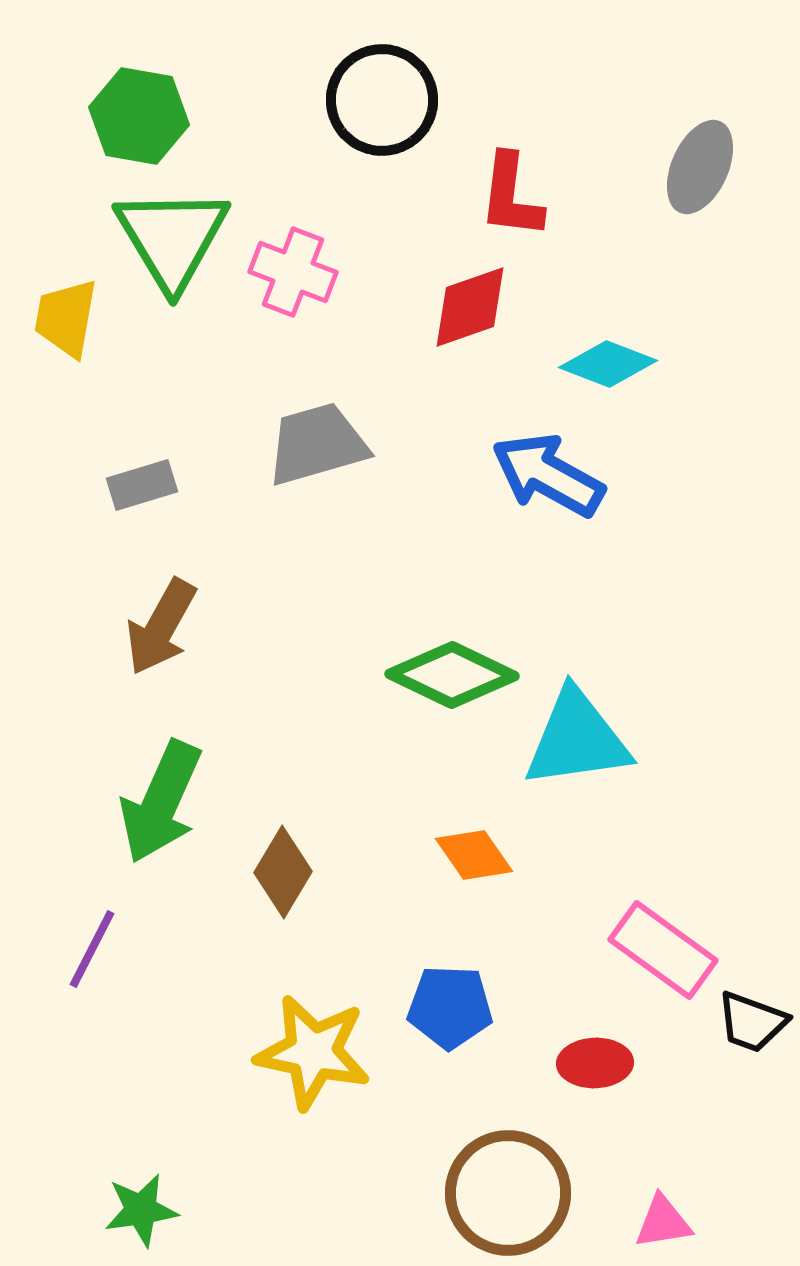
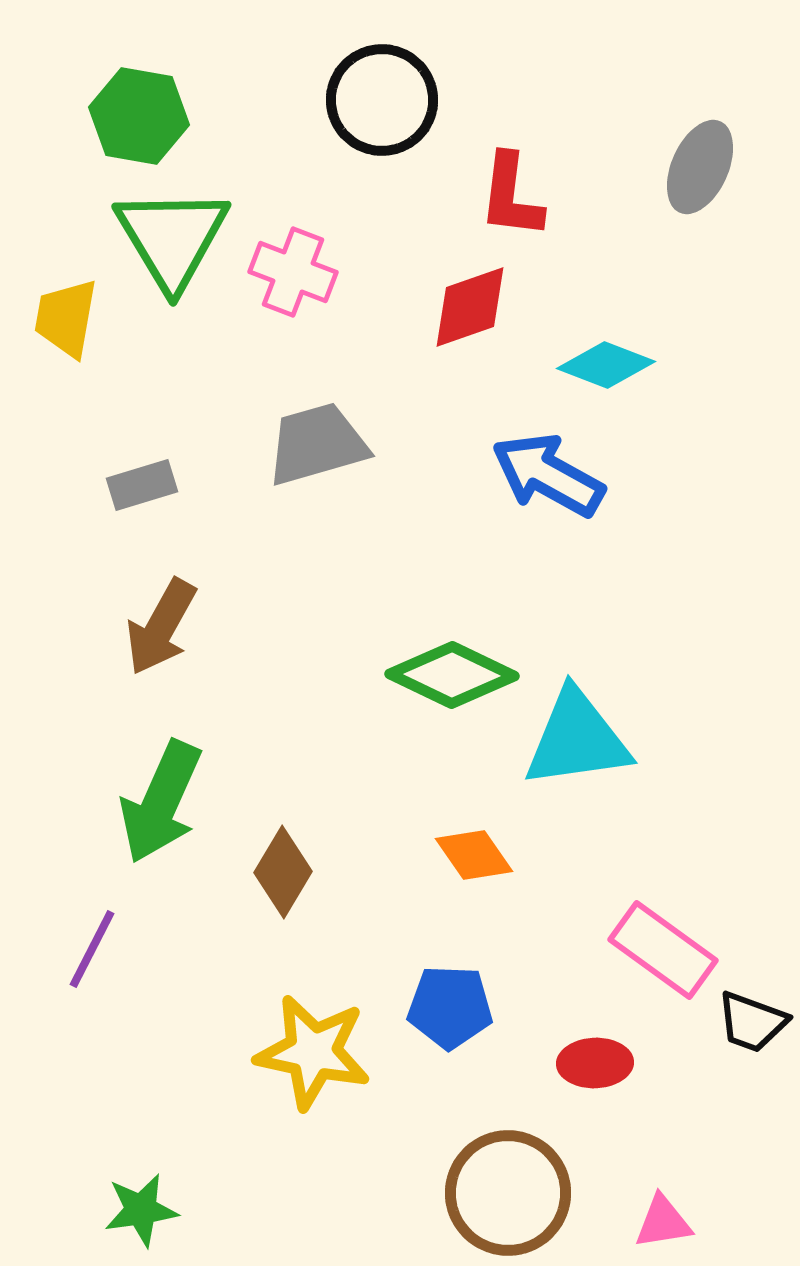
cyan diamond: moved 2 px left, 1 px down
